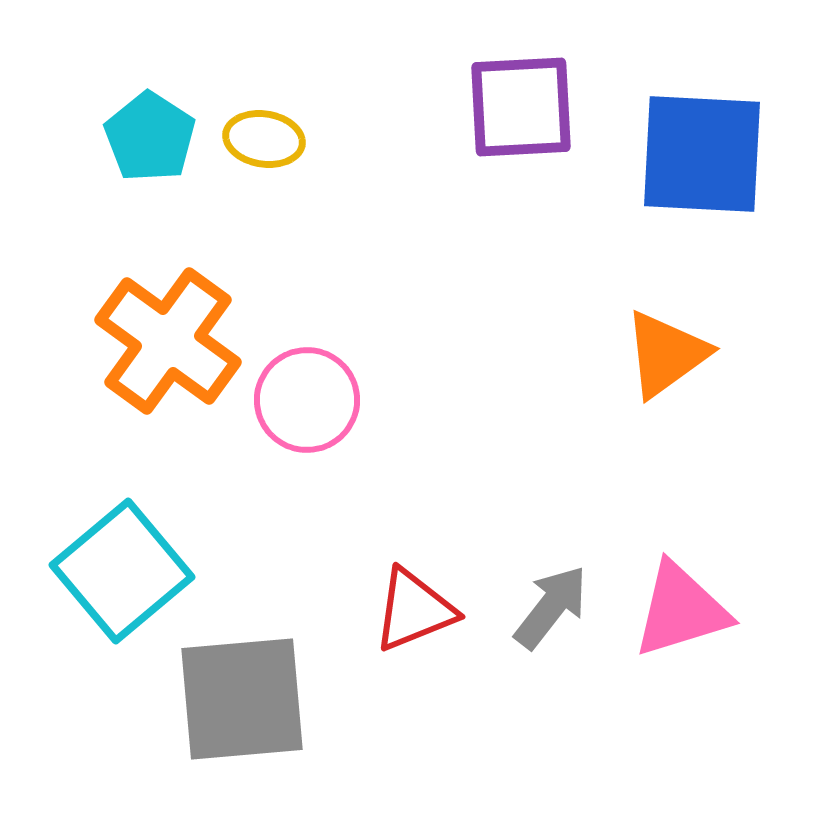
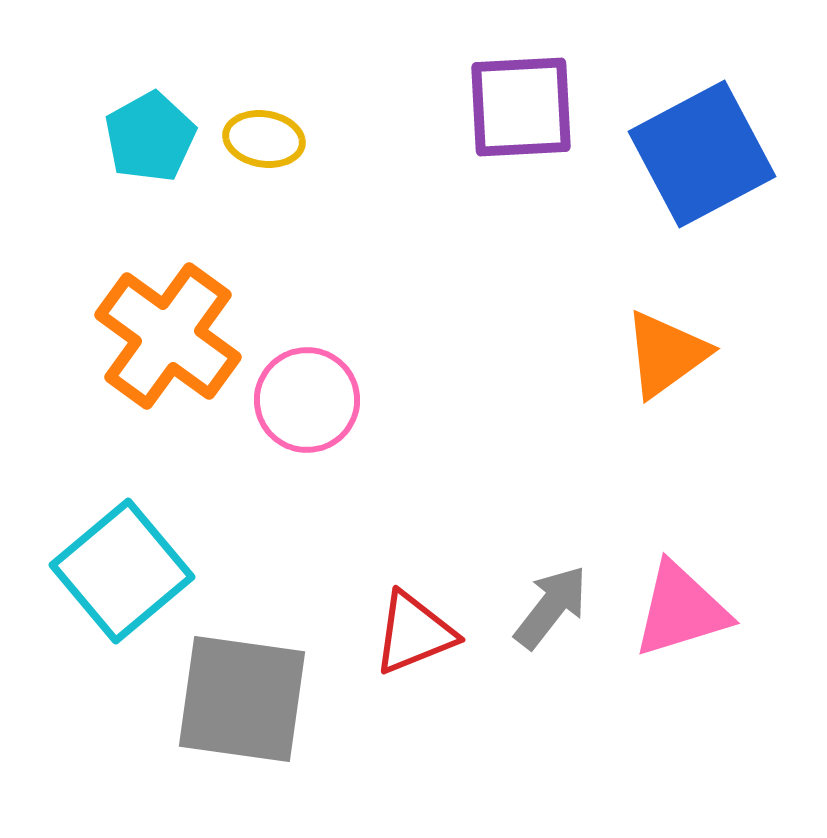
cyan pentagon: rotated 10 degrees clockwise
blue square: rotated 31 degrees counterclockwise
orange cross: moved 5 px up
red triangle: moved 23 px down
gray square: rotated 13 degrees clockwise
